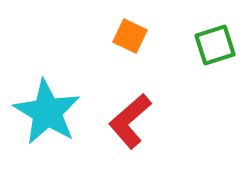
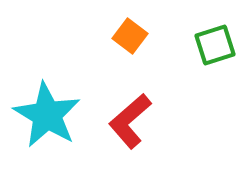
orange square: rotated 12 degrees clockwise
cyan star: moved 3 px down
